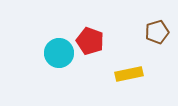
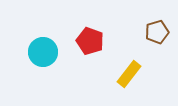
cyan circle: moved 16 px left, 1 px up
yellow rectangle: rotated 40 degrees counterclockwise
